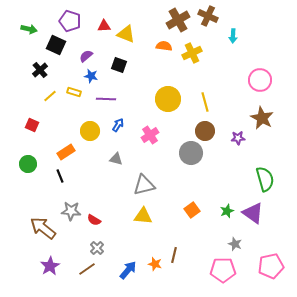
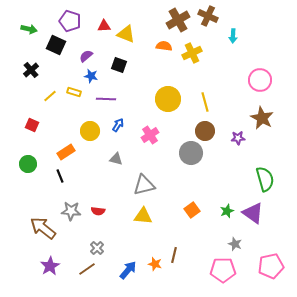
black cross at (40, 70): moved 9 px left
red semicircle at (94, 220): moved 4 px right, 9 px up; rotated 24 degrees counterclockwise
